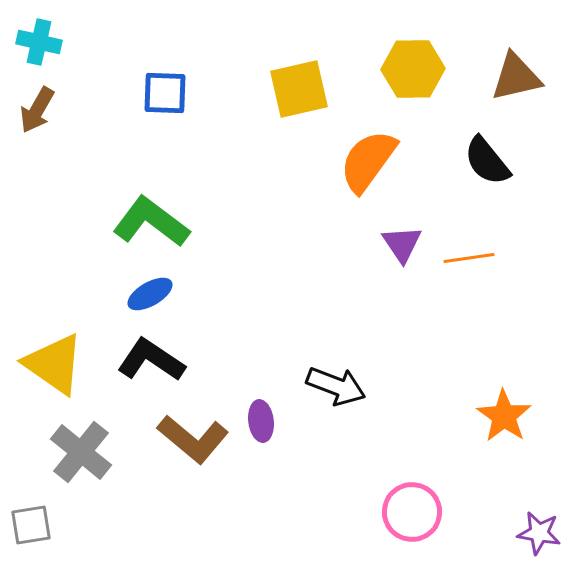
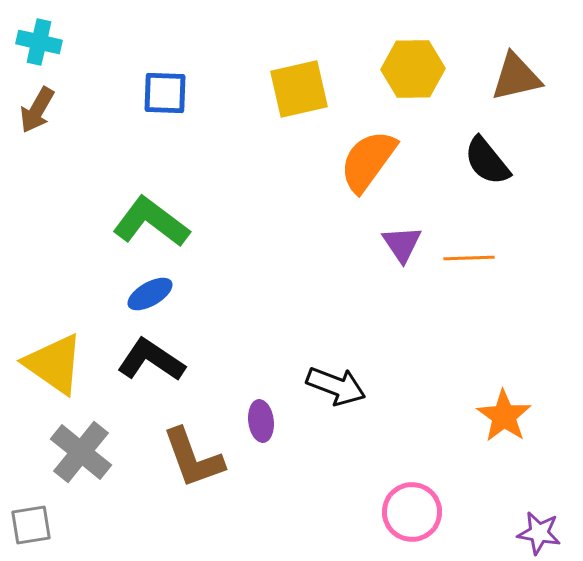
orange line: rotated 6 degrees clockwise
brown L-shape: moved 19 px down; rotated 30 degrees clockwise
